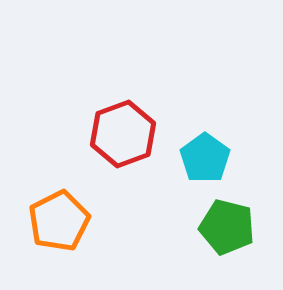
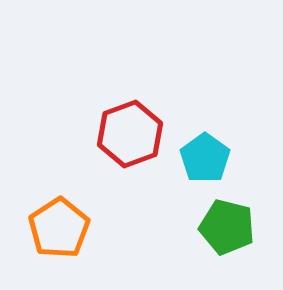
red hexagon: moved 7 px right
orange pentagon: moved 7 px down; rotated 6 degrees counterclockwise
